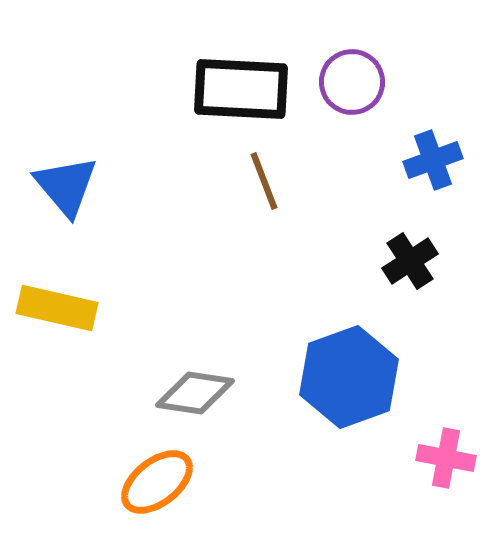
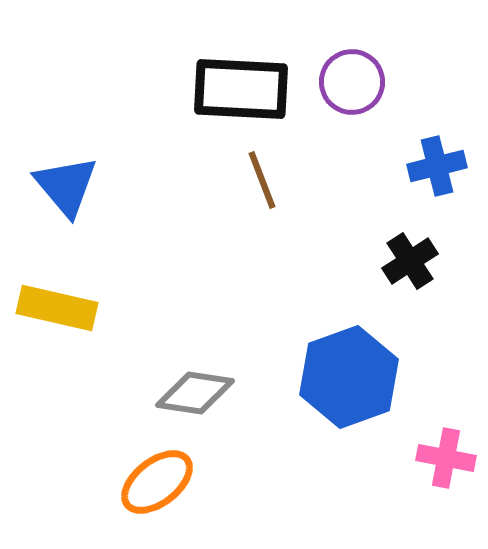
blue cross: moved 4 px right, 6 px down; rotated 6 degrees clockwise
brown line: moved 2 px left, 1 px up
